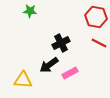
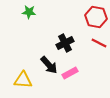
green star: moved 1 px left, 1 px down
black cross: moved 4 px right
black arrow: rotated 96 degrees counterclockwise
